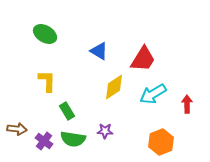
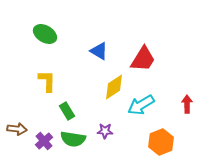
cyan arrow: moved 12 px left, 11 px down
purple cross: rotated 12 degrees clockwise
